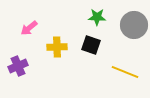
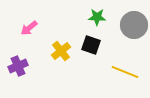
yellow cross: moved 4 px right, 4 px down; rotated 36 degrees counterclockwise
